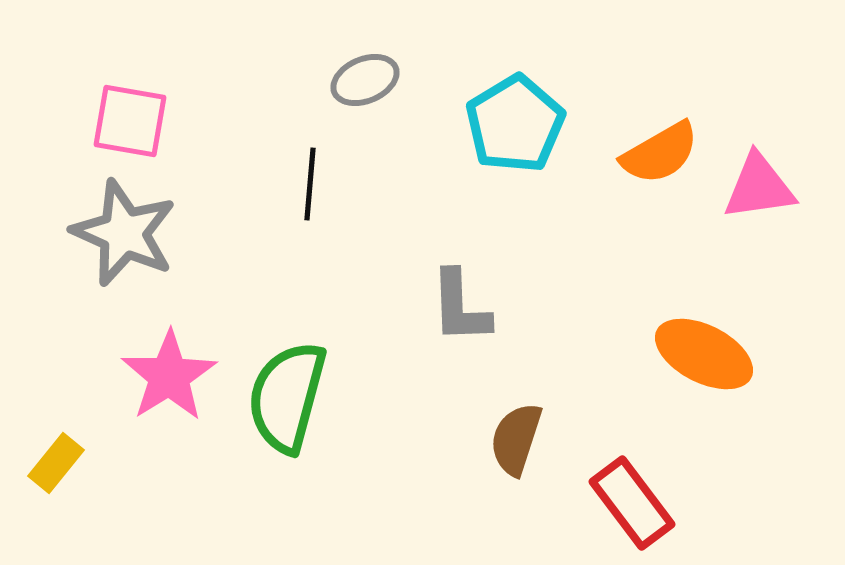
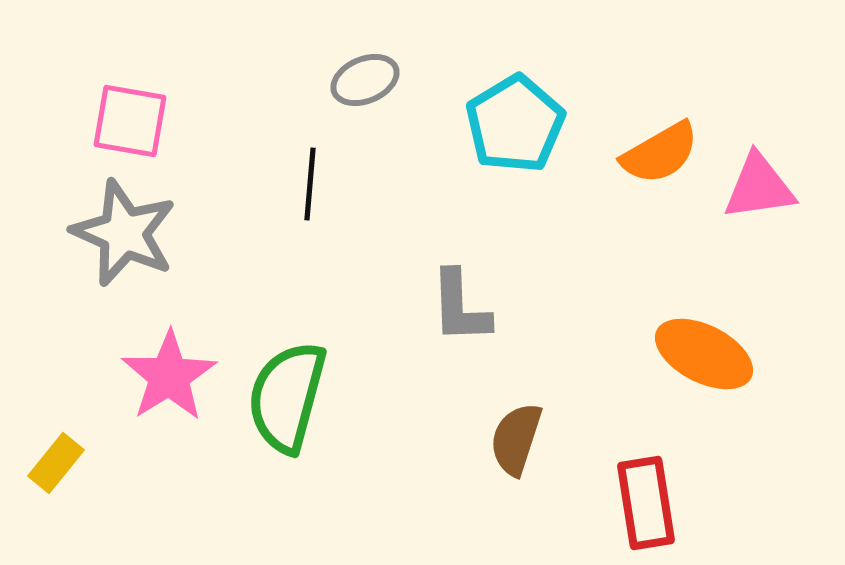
red rectangle: moved 14 px right; rotated 28 degrees clockwise
